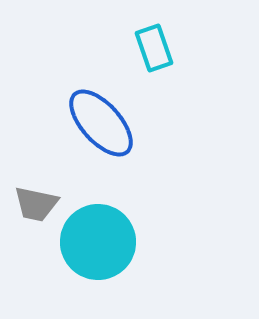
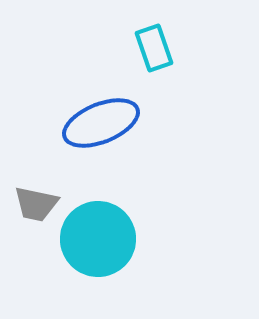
blue ellipse: rotated 70 degrees counterclockwise
cyan circle: moved 3 px up
